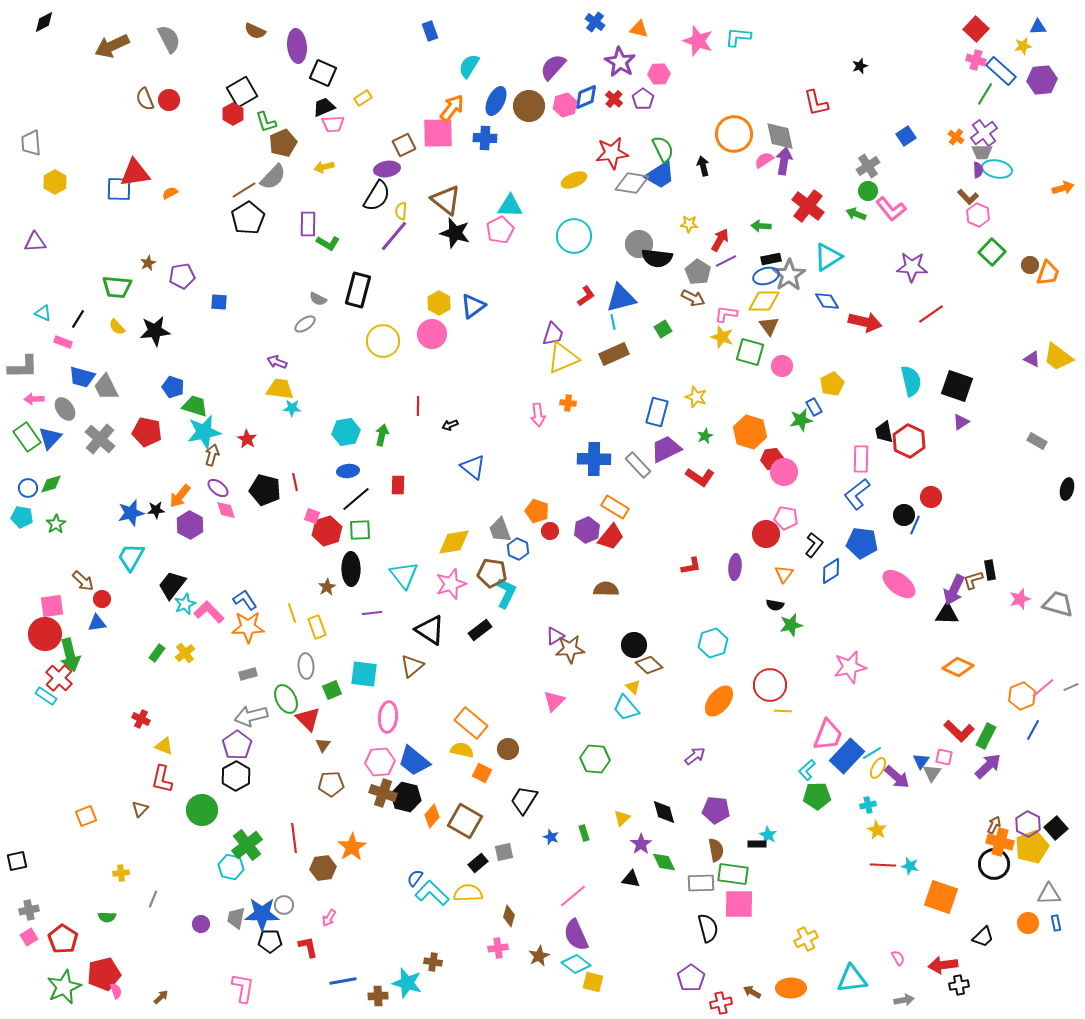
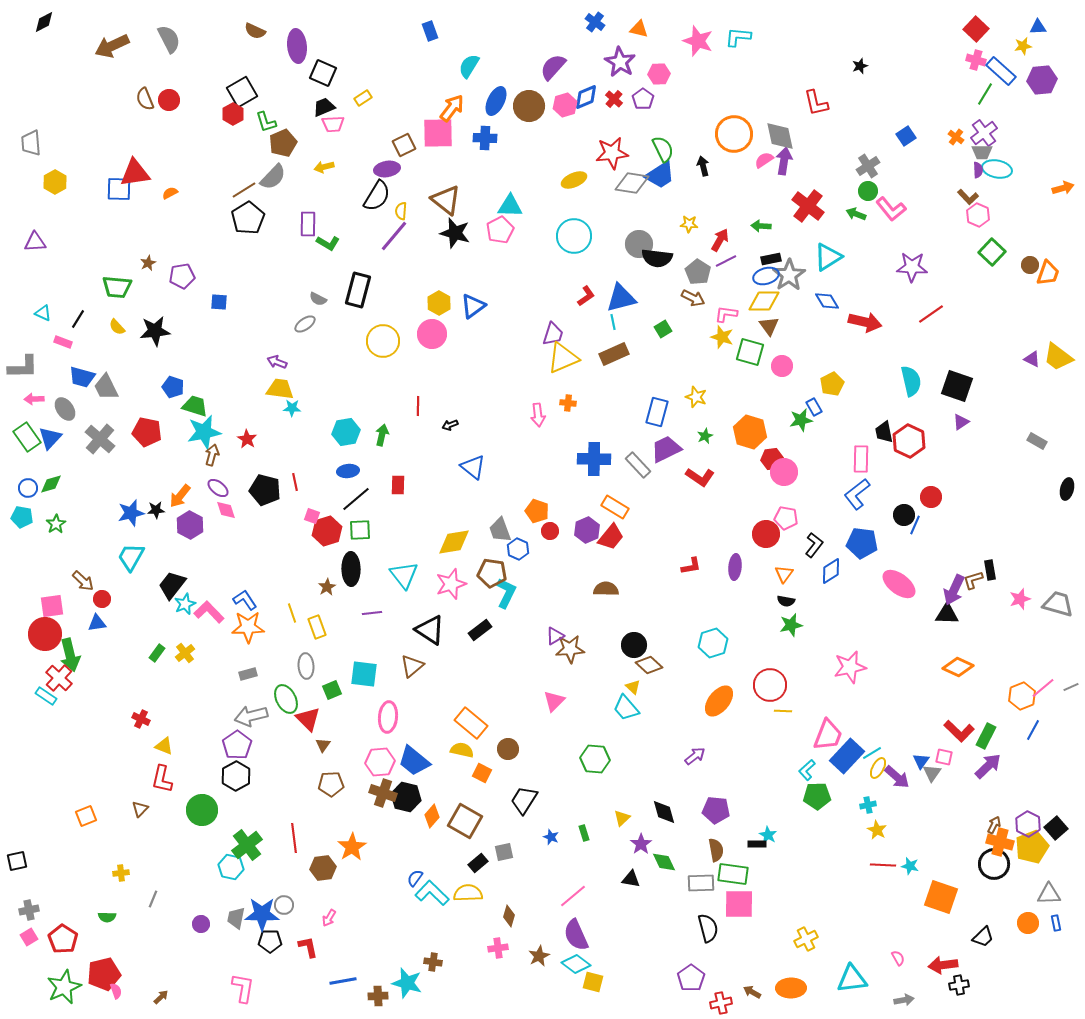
black semicircle at (775, 605): moved 11 px right, 4 px up
